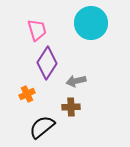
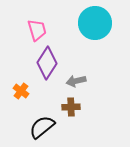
cyan circle: moved 4 px right
orange cross: moved 6 px left, 3 px up; rotated 28 degrees counterclockwise
